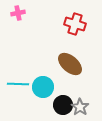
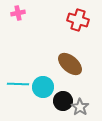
red cross: moved 3 px right, 4 px up
black circle: moved 4 px up
